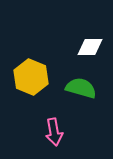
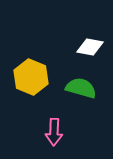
white diamond: rotated 12 degrees clockwise
pink arrow: rotated 12 degrees clockwise
